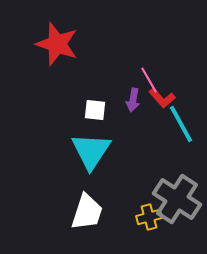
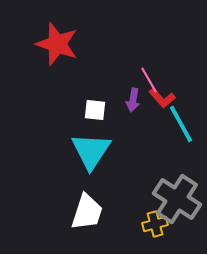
yellow cross: moved 6 px right, 7 px down
